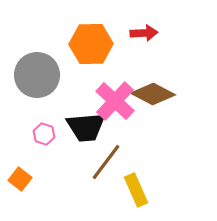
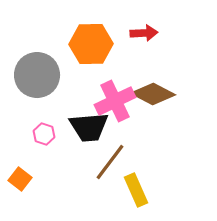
pink cross: rotated 21 degrees clockwise
black trapezoid: moved 3 px right
brown line: moved 4 px right
